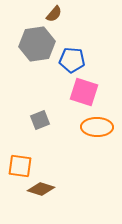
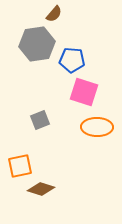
orange square: rotated 20 degrees counterclockwise
